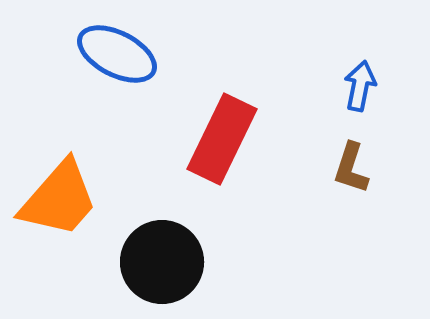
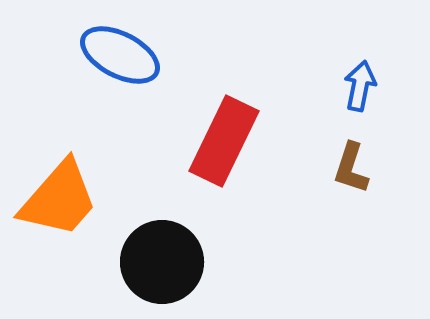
blue ellipse: moved 3 px right, 1 px down
red rectangle: moved 2 px right, 2 px down
